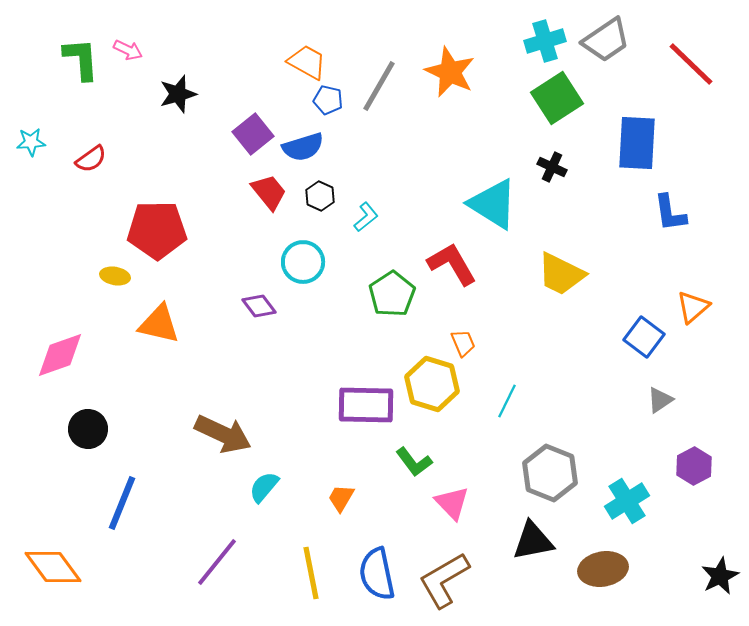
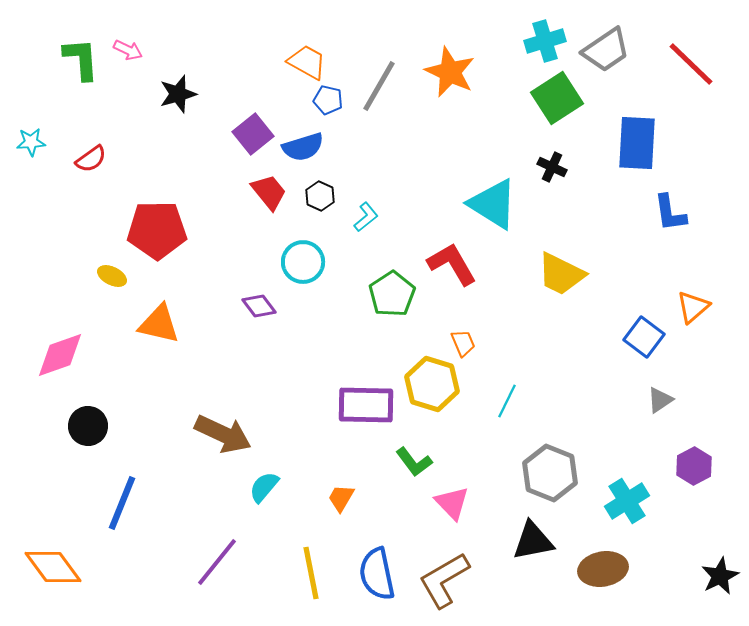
gray trapezoid at (606, 40): moved 10 px down
yellow ellipse at (115, 276): moved 3 px left; rotated 16 degrees clockwise
black circle at (88, 429): moved 3 px up
